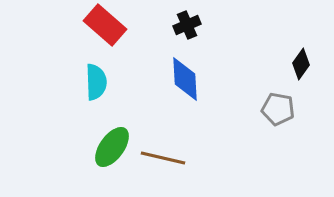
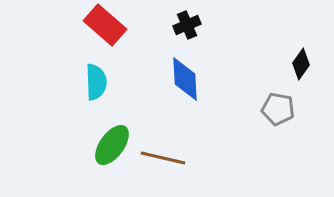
green ellipse: moved 2 px up
